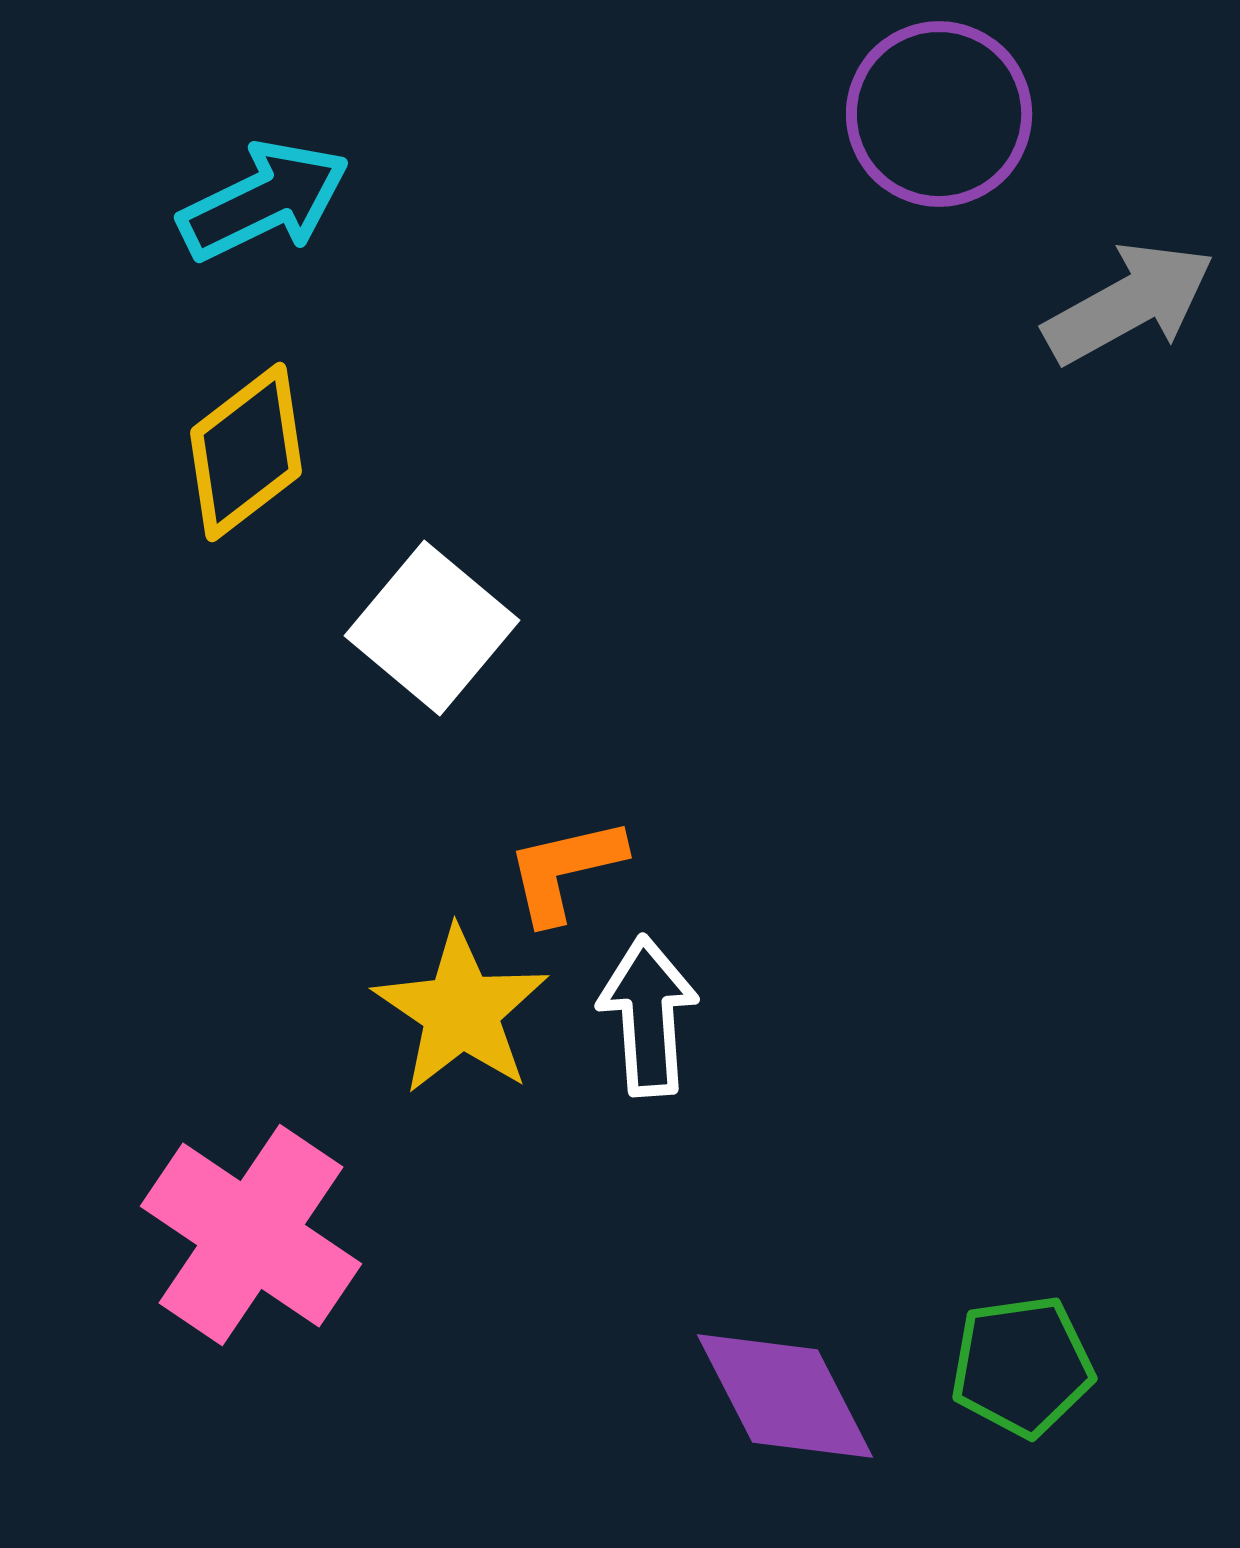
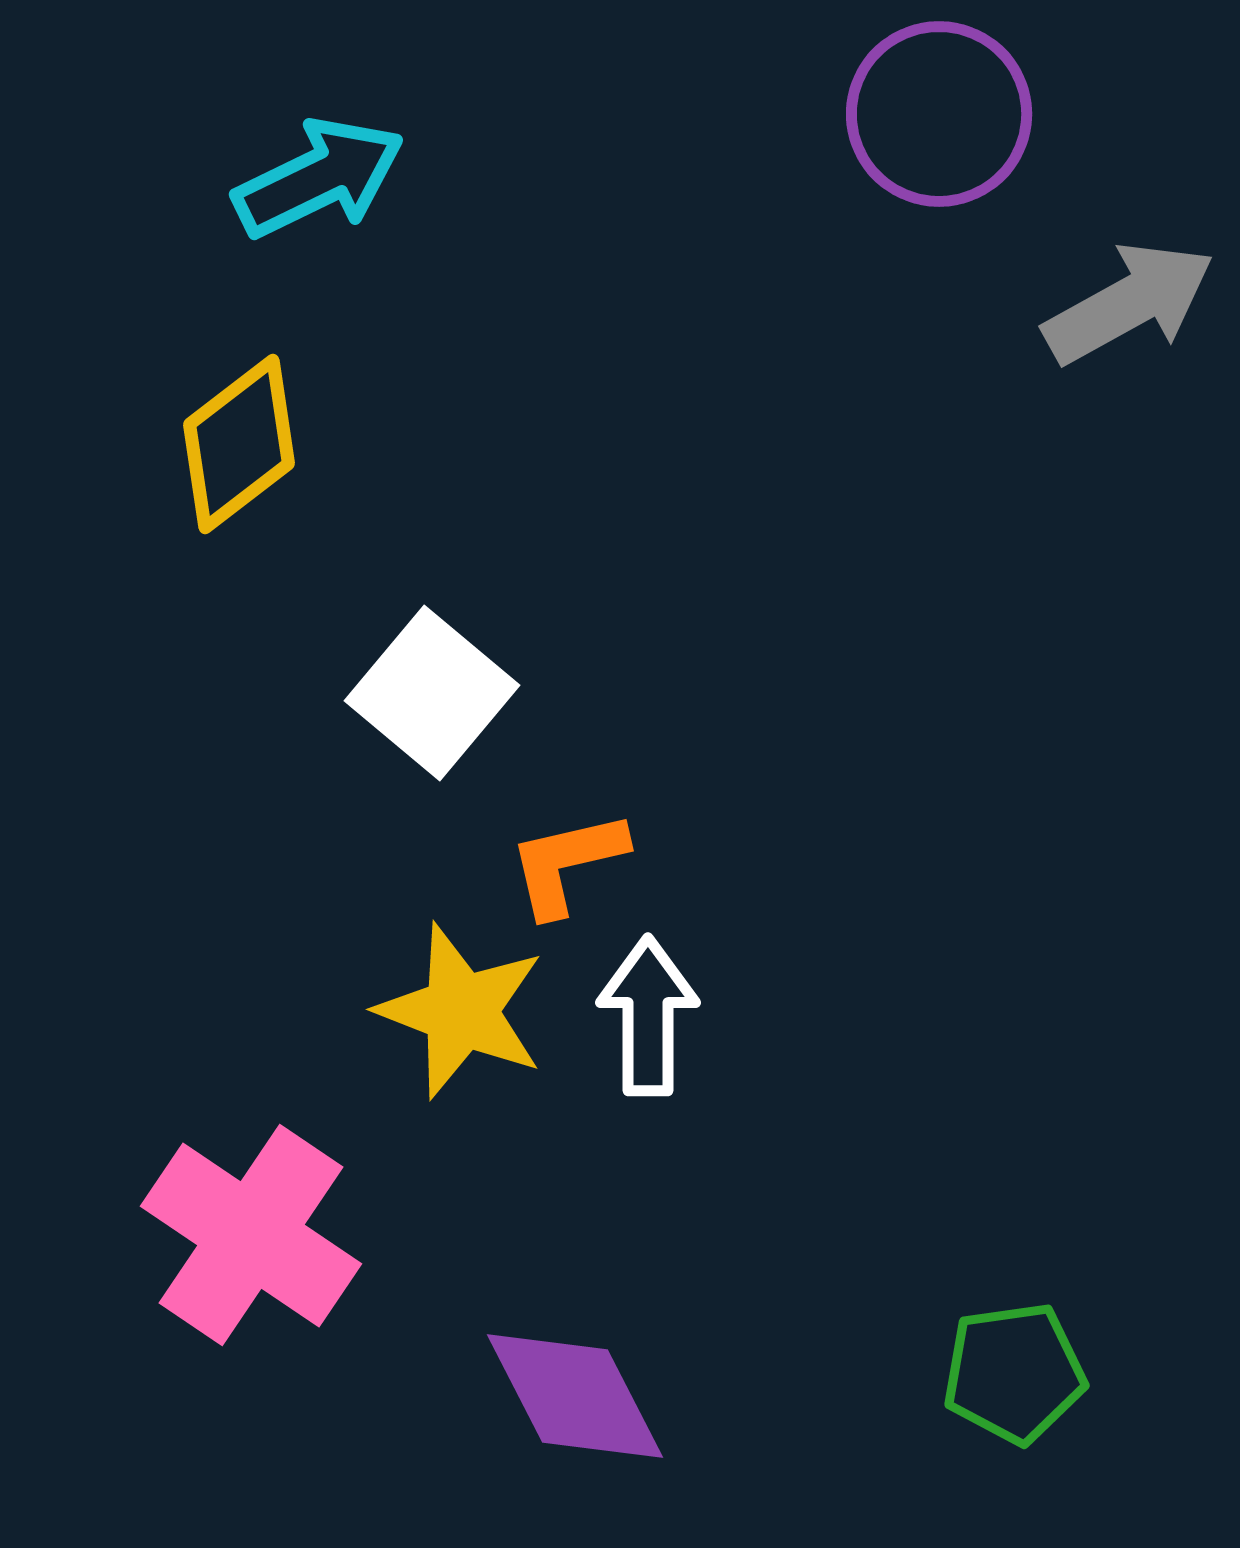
cyan arrow: moved 55 px right, 23 px up
yellow diamond: moved 7 px left, 8 px up
white square: moved 65 px down
orange L-shape: moved 2 px right, 7 px up
yellow star: rotated 13 degrees counterclockwise
white arrow: rotated 4 degrees clockwise
green pentagon: moved 8 px left, 7 px down
purple diamond: moved 210 px left
